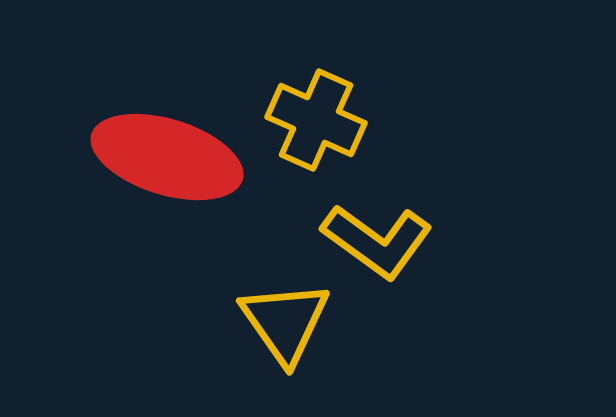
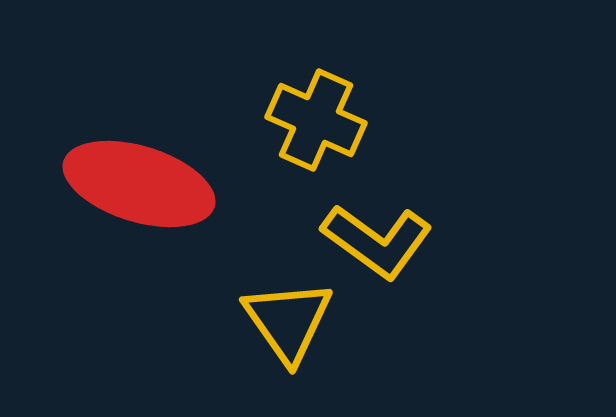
red ellipse: moved 28 px left, 27 px down
yellow triangle: moved 3 px right, 1 px up
